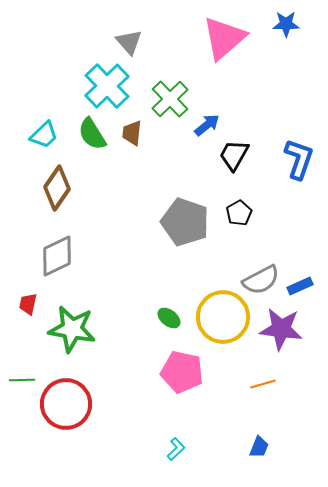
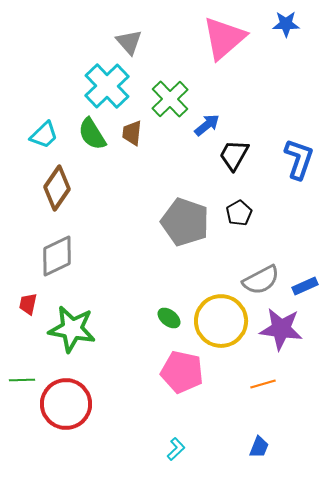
blue rectangle: moved 5 px right
yellow circle: moved 2 px left, 4 px down
